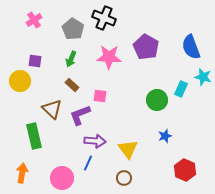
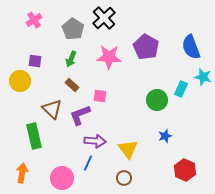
black cross: rotated 25 degrees clockwise
